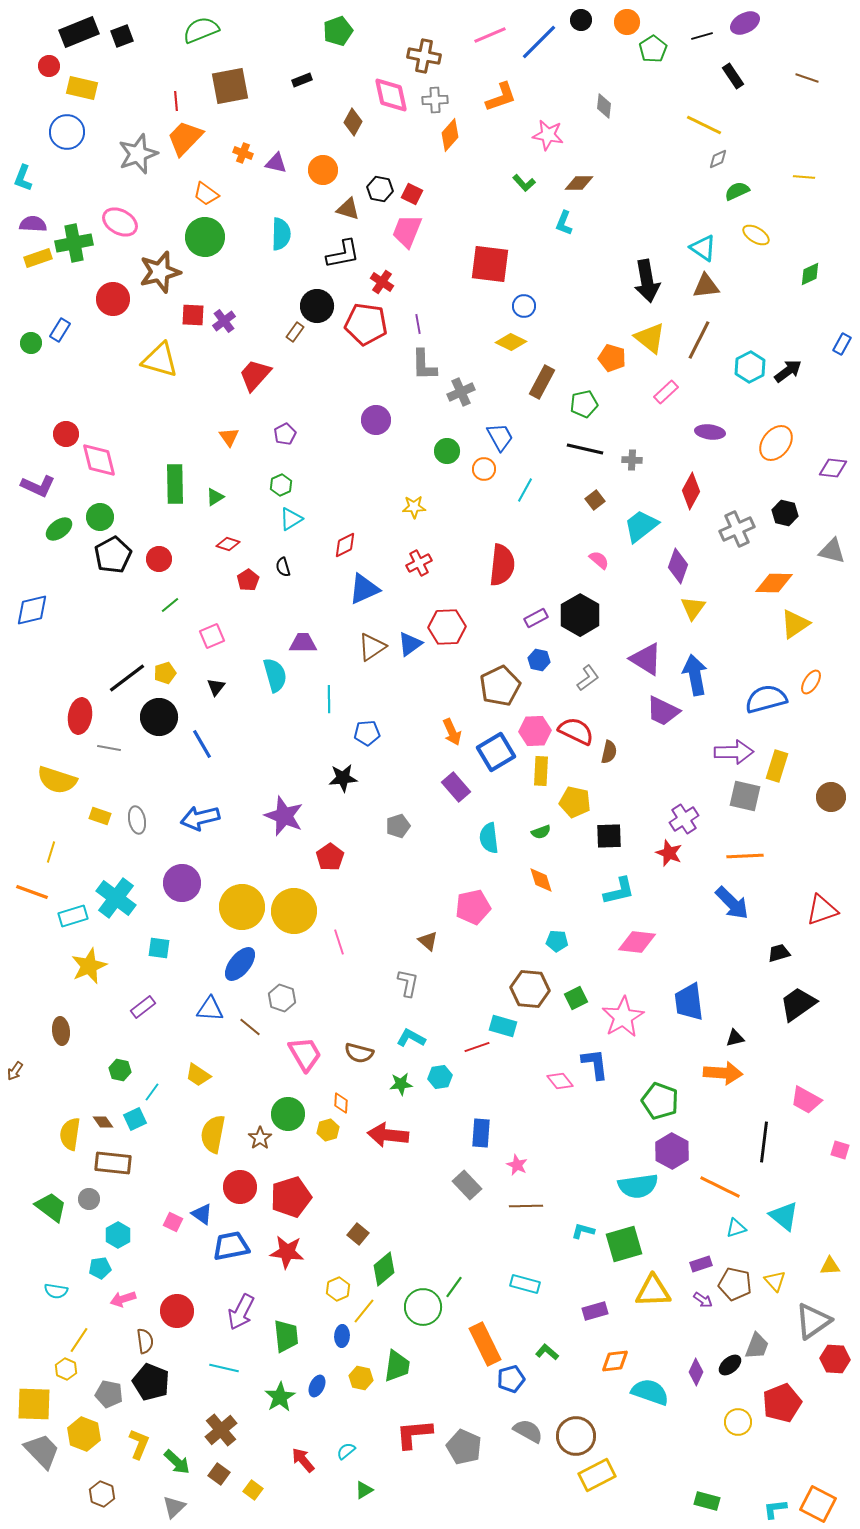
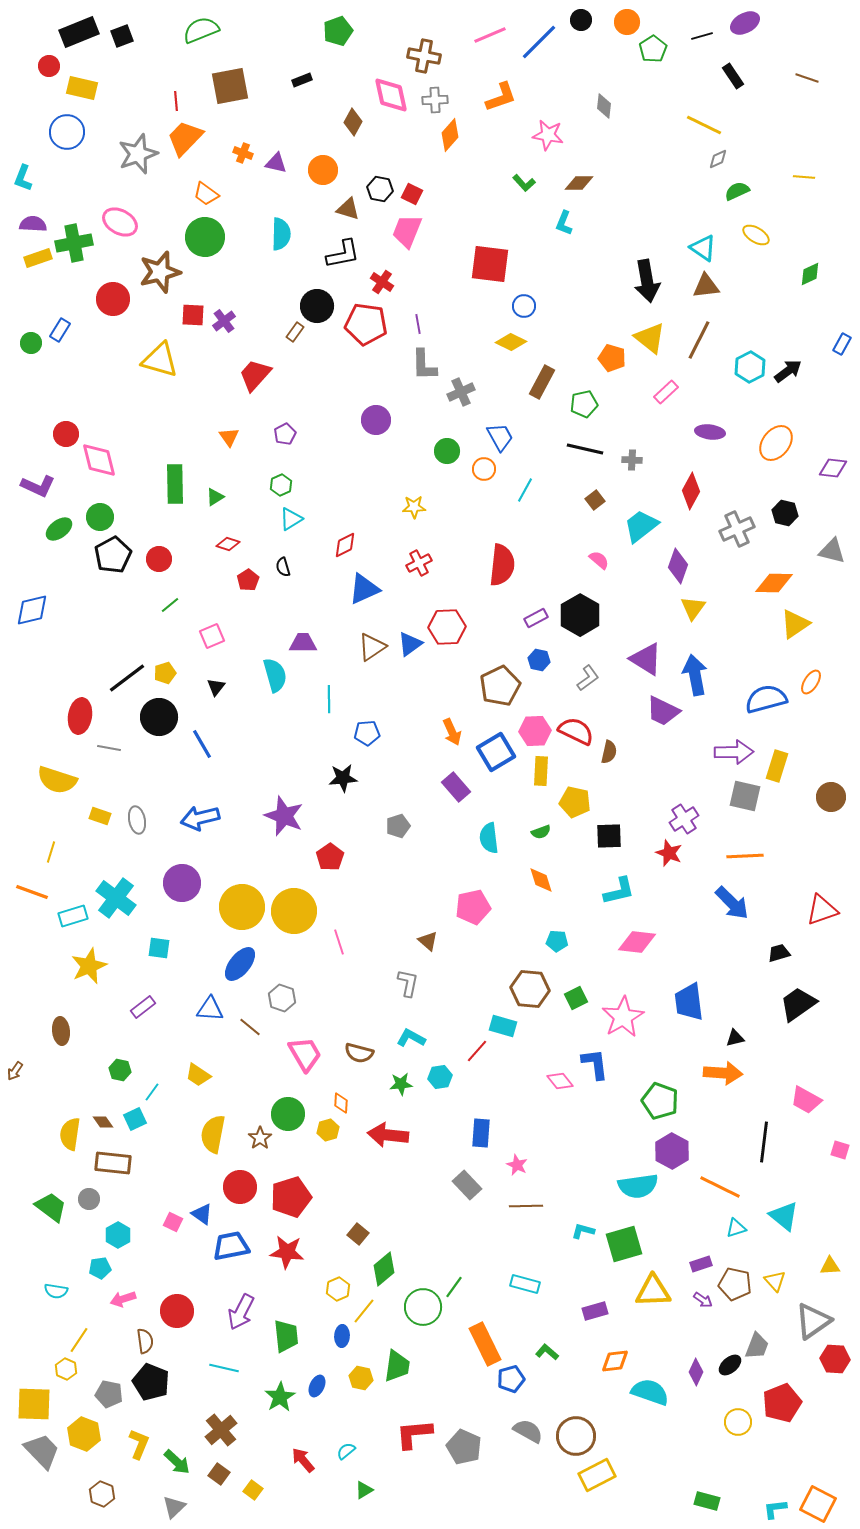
red line at (477, 1047): moved 4 px down; rotated 30 degrees counterclockwise
